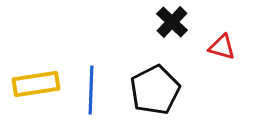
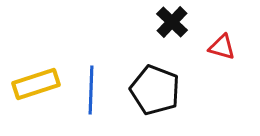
yellow rectangle: rotated 9 degrees counterclockwise
black pentagon: rotated 24 degrees counterclockwise
